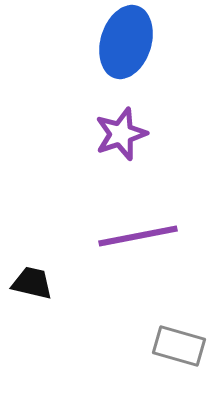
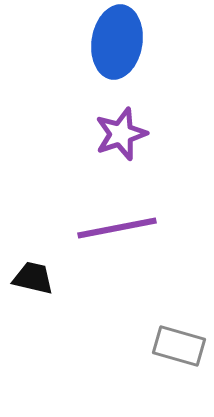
blue ellipse: moved 9 px left; rotated 8 degrees counterclockwise
purple line: moved 21 px left, 8 px up
black trapezoid: moved 1 px right, 5 px up
